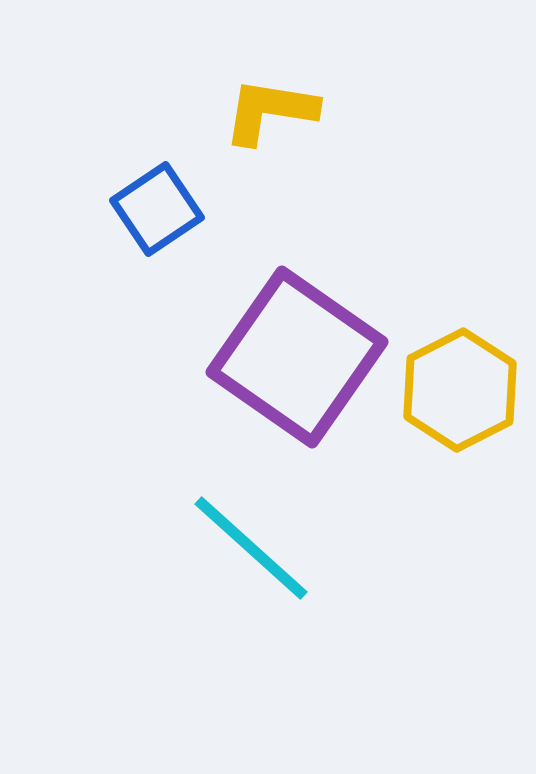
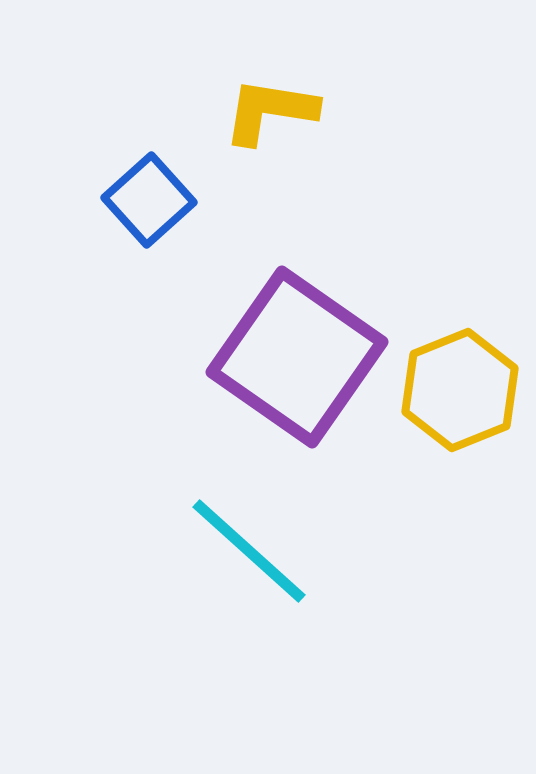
blue square: moved 8 px left, 9 px up; rotated 8 degrees counterclockwise
yellow hexagon: rotated 5 degrees clockwise
cyan line: moved 2 px left, 3 px down
